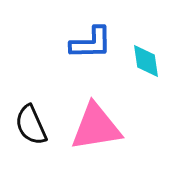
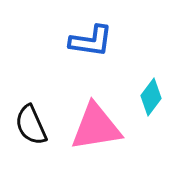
blue L-shape: moved 2 px up; rotated 9 degrees clockwise
cyan diamond: moved 5 px right, 36 px down; rotated 45 degrees clockwise
